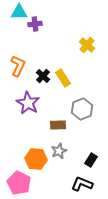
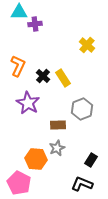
gray star: moved 2 px left, 3 px up
